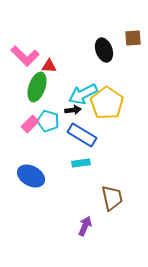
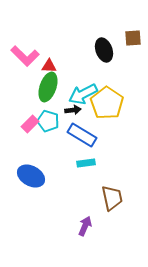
green ellipse: moved 11 px right
cyan rectangle: moved 5 px right
